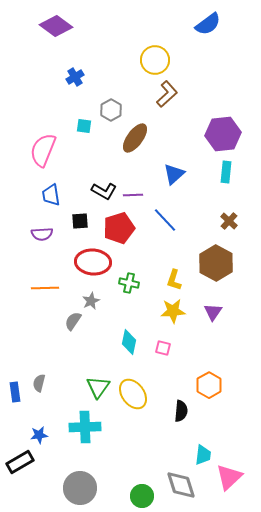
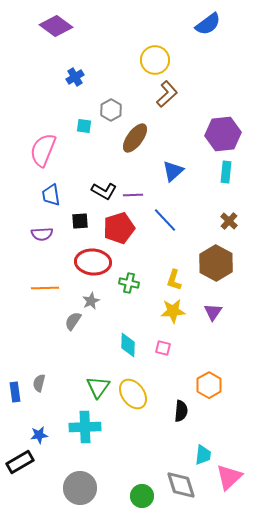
blue triangle at (174, 174): moved 1 px left, 3 px up
cyan diamond at (129, 342): moved 1 px left, 3 px down; rotated 10 degrees counterclockwise
